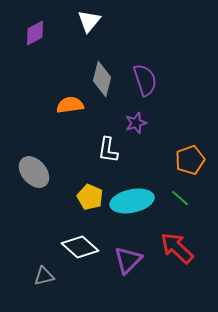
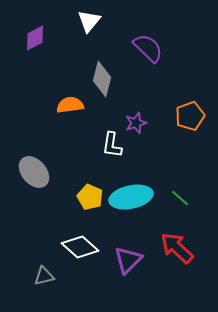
purple diamond: moved 5 px down
purple semicircle: moved 3 px right, 32 px up; rotated 28 degrees counterclockwise
white L-shape: moved 4 px right, 5 px up
orange pentagon: moved 44 px up
cyan ellipse: moved 1 px left, 4 px up
